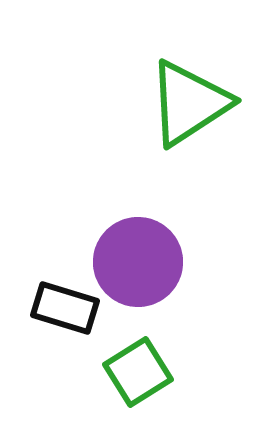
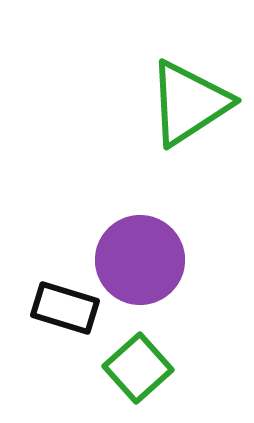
purple circle: moved 2 px right, 2 px up
green square: moved 4 px up; rotated 10 degrees counterclockwise
